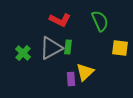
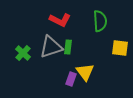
green semicircle: rotated 20 degrees clockwise
gray triangle: moved 1 px up; rotated 10 degrees clockwise
yellow triangle: rotated 24 degrees counterclockwise
purple rectangle: rotated 24 degrees clockwise
